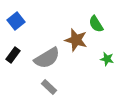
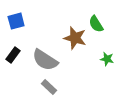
blue square: rotated 24 degrees clockwise
brown star: moved 1 px left, 2 px up
gray semicircle: moved 2 px left, 2 px down; rotated 64 degrees clockwise
